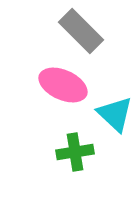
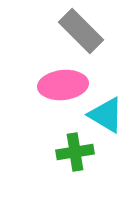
pink ellipse: rotated 30 degrees counterclockwise
cyan triangle: moved 9 px left, 1 px down; rotated 12 degrees counterclockwise
